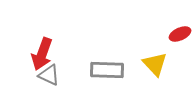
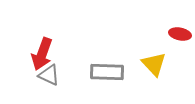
red ellipse: rotated 35 degrees clockwise
yellow triangle: moved 1 px left
gray rectangle: moved 2 px down
